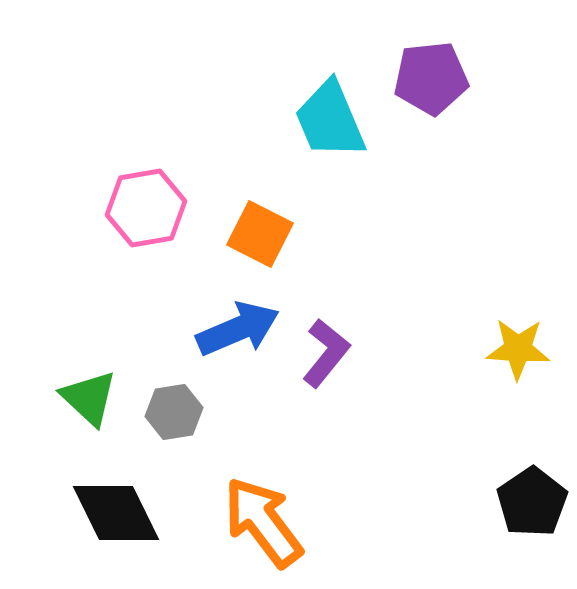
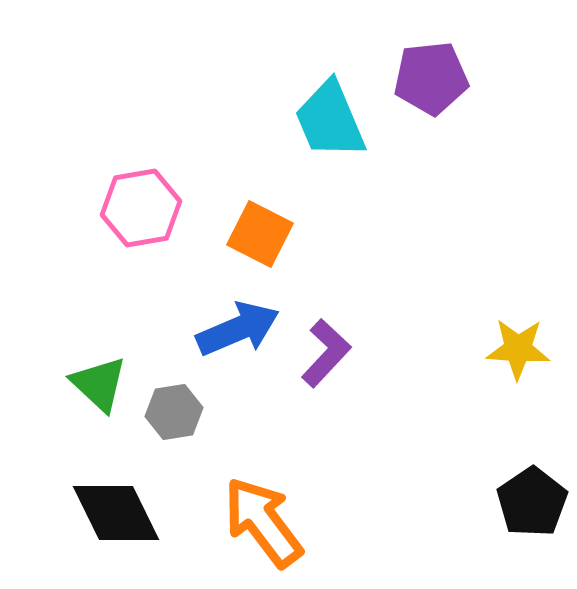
pink hexagon: moved 5 px left
purple L-shape: rotated 4 degrees clockwise
green triangle: moved 10 px right, 14 px up
